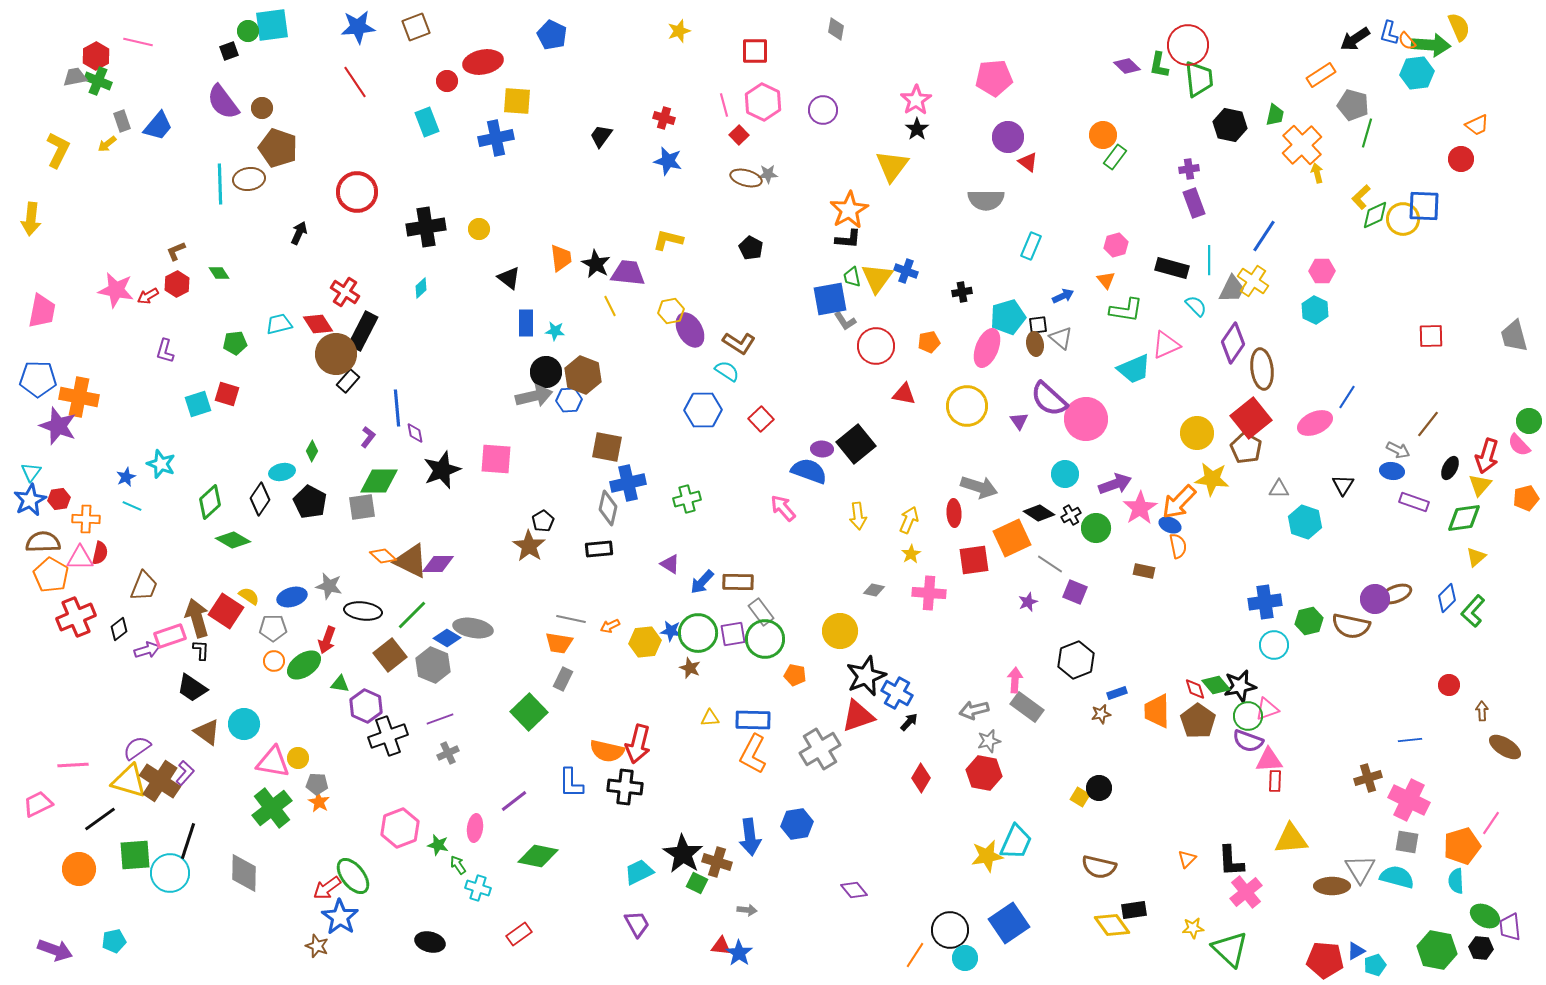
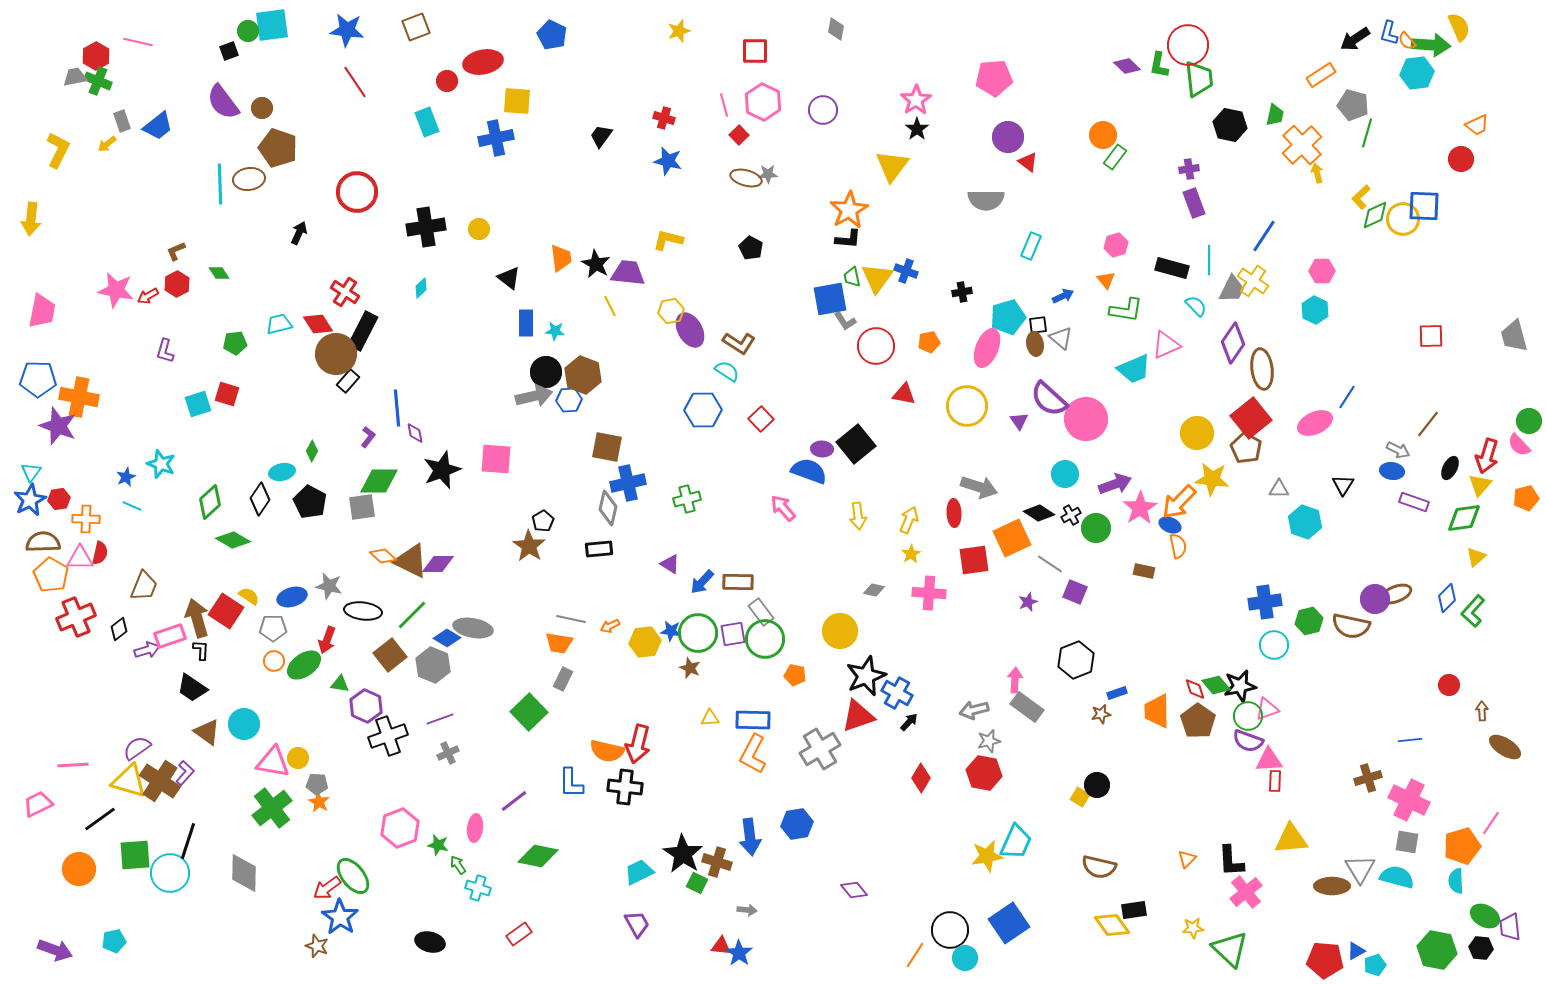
blue star at (358, 27): moved 11 px left, 3 px down; rotated 12 degrees clockwise
blue trapezoid at (158, 126): rotated 12 degrees clockwise
black circle at (1099, 788): moved 2 px left, 3 px up
